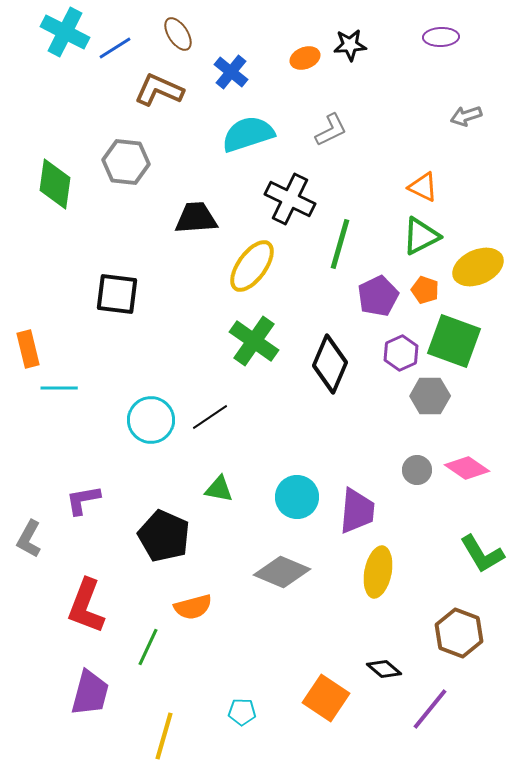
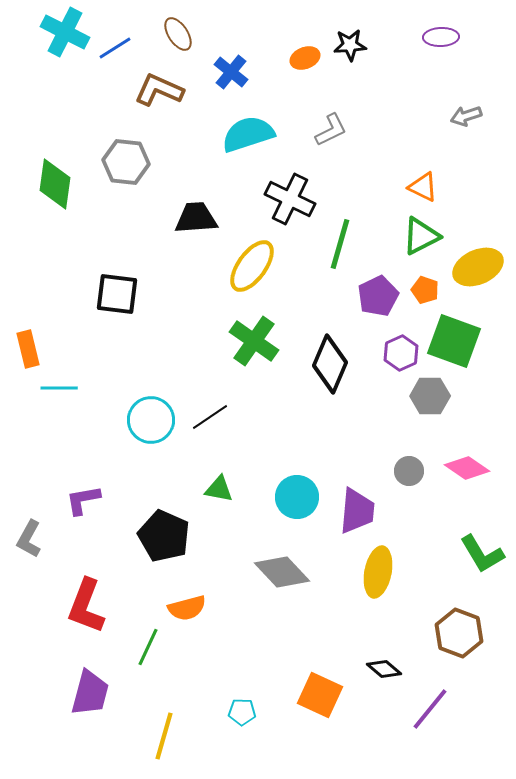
gray circle at (417, 470): moved 8 px left, 1 px down
gray diamond at (282, 572): rotated 24 degrees clockwise
orange semicircle at (193, 607): moved 6 px left, 1 px down
orange square at (326, 698): moved 6 px left, 3 px up; rotated 9 degrees counterclockwise
